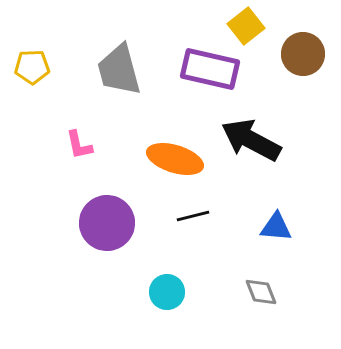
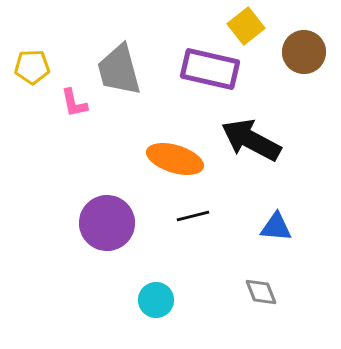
brown circle: moved 1 px right, 2 px up
pink L-shape: moved 5 px left, 42 px up
cyan circle: moved 11 px left, 8 px down
